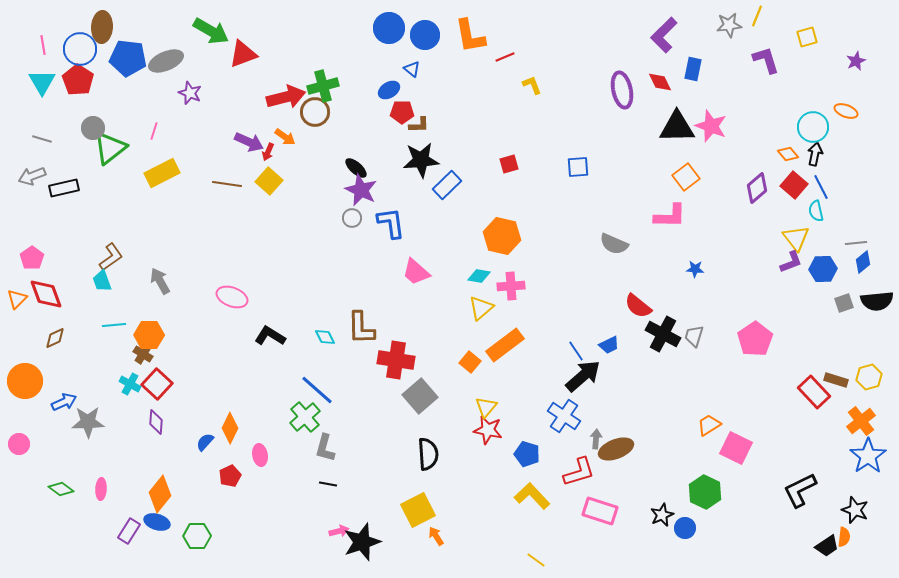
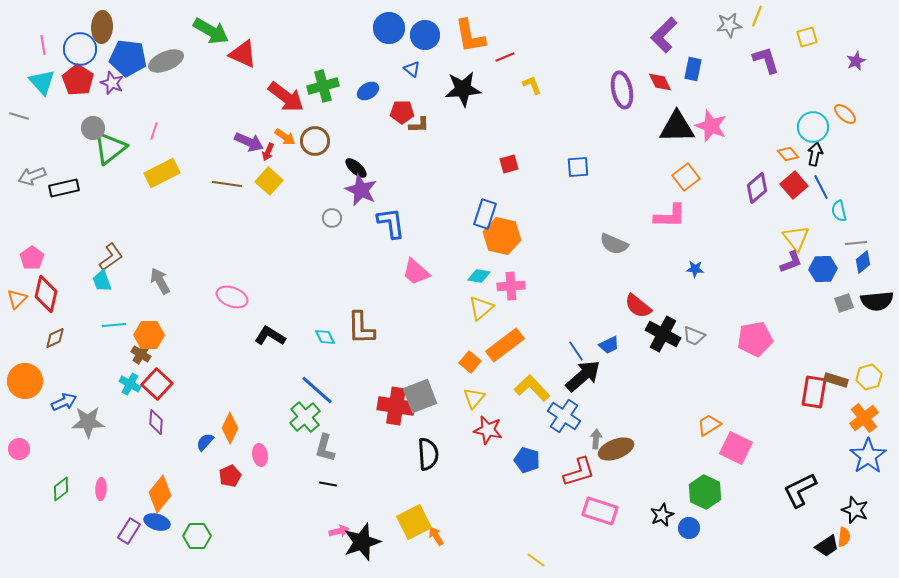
red triangle at (243, 54): rotated 44 degrees clockwise
cyan triangle at (42, 82): rotated 12 degrees counterclockwise
blue ellipse at (389, 90): moved 21 px left, 1 px down
purple star at (190, 93): moved 78 px left, 10 px up
red arrow at (286, 97): rotated 51 degrees clockwise
orange ellipse at (846, 111): moved 1 px left, 3 px down; rotated 20 degrees clockwise
brown circle at (315, 112): moved 29 px down
gray line at (42, 139): moved 23 px left, 23 px up
black star at (421, 160): moved 42 px right, 71 px up
blue rectangle at (447, 185): moved 38 px right, 29 px down; rotated 28 degrees counterclockwise
red square at (794, 185): rotated 8 degrees clockwise
cyan semicircle at (816, 211): moved 23 px right
gray circle at (352, 218): moved 20 px left
red diamond at (46, 294): rotated 33 degrees clockwise
gray trapezoid at (694, 336): rotated 85 degrees counterclockwise
pink pentagon at (755, 339): rotated 24 degrees clockwise
brown cross at (143, 354): moved 2 px left
red cross at (396, 360): moved 46 px down
red rectangle at (814, 392): rotated 52 degrees clockwise
gray square at (420, 396): rotated 20 degrees clockwise
yellow triangle at (486, 407): moved 12 px left, 9 px up
orange cross at (861, 421): moved 3 px right, 3 px up
pink circle at (19, 444): moved 5 px down
blue pentagon at (527, 454): moved 6 px down
green diamond at (61, 489): rotated 75 degrees counterclockwise
yellow L-shape at (532, 496): moved 108 px up
yellow square at (418, 510): moved 4 px left, 12 px down
blue circle at (685, 528): moved 4 px right
